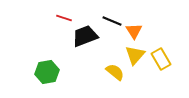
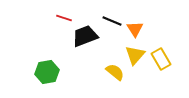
orange triangle: moved 1 px right, 2 px up
